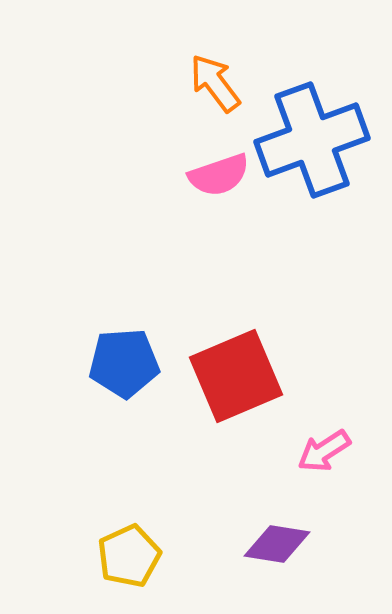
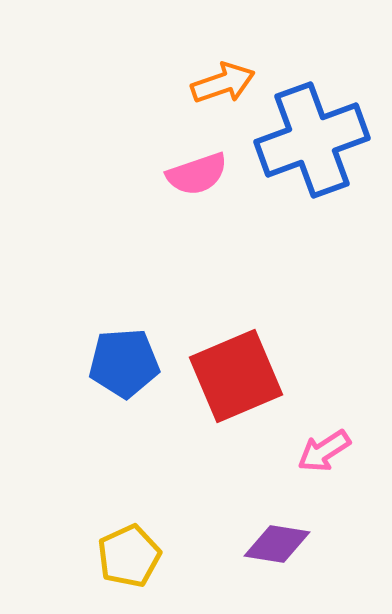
orange arrow: moved 8 px right; rotated 108 degrees clockwise
pink semicircle: moved 22 px left, 1 px up
